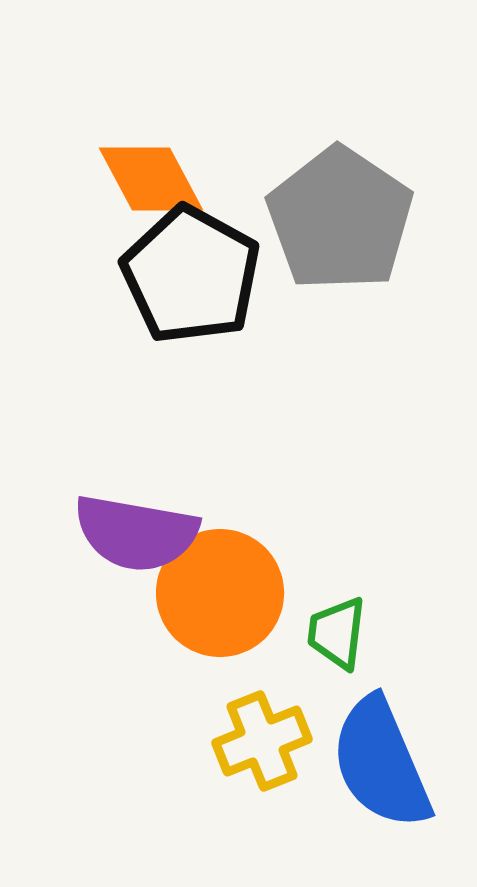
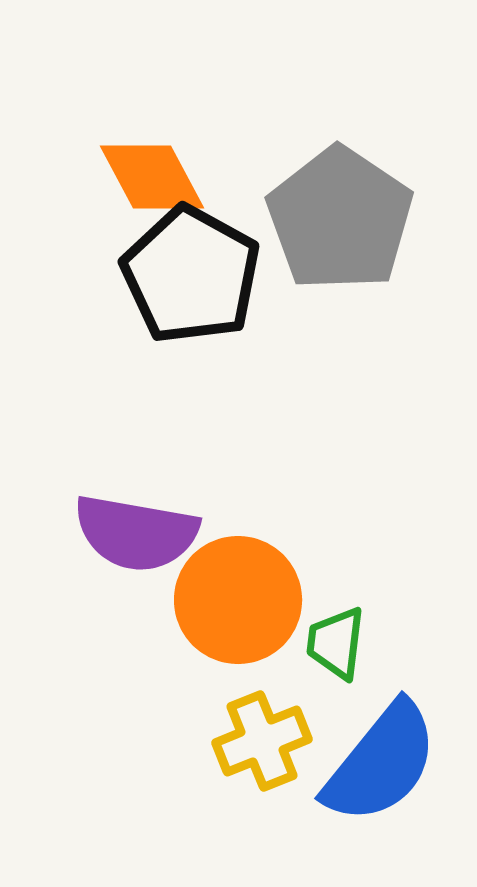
orange diamond: moved 1 px right, 2 px up
orange circle: moved 18 px right, 7 px down
green trapezoid: moved 1 px left, 10 px down
blue semicircle: rotated 118 degrees counterclockwise
